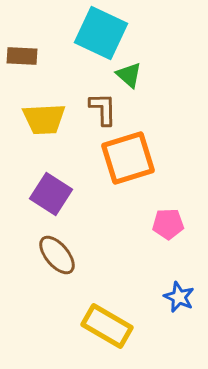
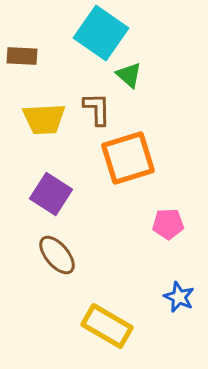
cyan square: rotated 10 degrees clockwise
brown L-shape: moved 6 px left
